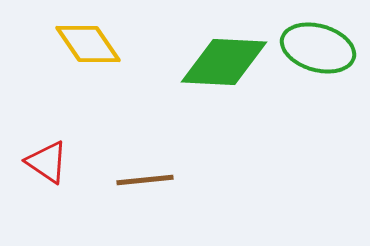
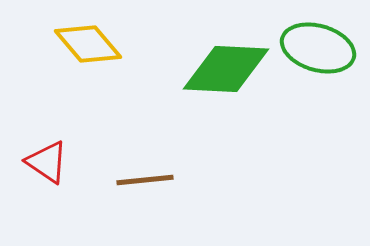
yellow diamond: rotated 6 degrees counterclockwise
green diamond: moved 2 px right, 7 px down
